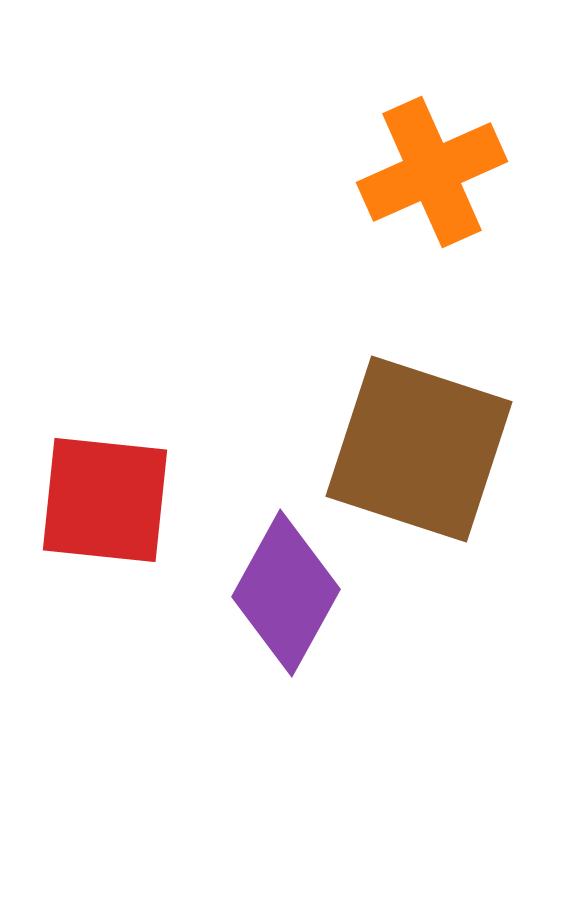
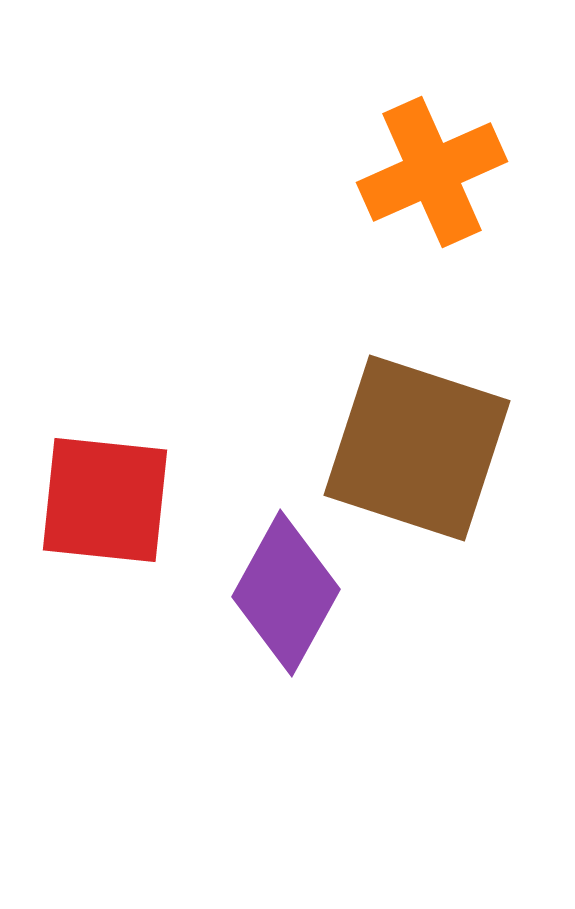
brown square: moved 2 px left, 1 px up
